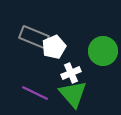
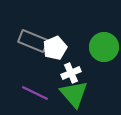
gray rectangle: moved 1 px left, 4 px down
white pentagon: moved 1 px right, 1 px down
green circle: moved 1 px right, 4 px up
green triangle: moved 1 px right
